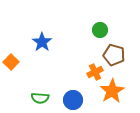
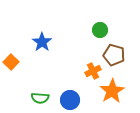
orange cross: moved 2 px left, 1 px up
blue circle: moved 3 px left
